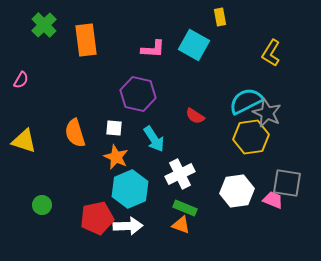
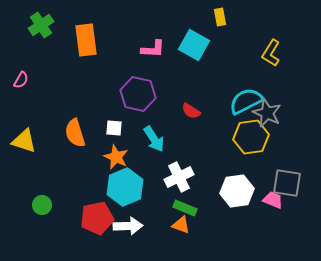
green cross: moved 3 px left; rotated 10 degrees clockwise
red semicircle: moved 4 px left, 5 px up
white cross: moved 1 px left, 3 px down
cyan hexagon: moved 5 px left, 2 px up
